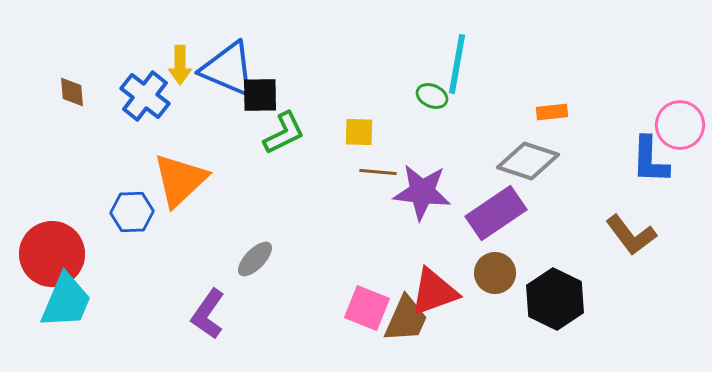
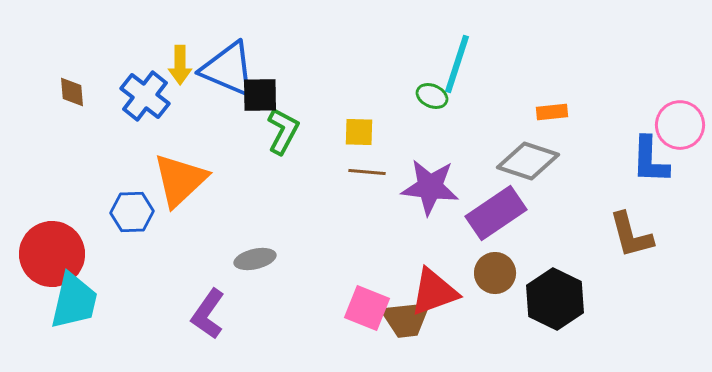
cyan line: rotated 8 degrees clockwise
green L-shape: moved 1 px left, 2 px up; rotated 36 degrees counterclockwise
brown line: moved 11 px left
purple star: moved 8 px right, 5 px up
brown L-shape: rotated 22 degrees clockwise
gray ellipse: rotated 33 degrees clockwise
cyan trapezoid: moved 8 px right; rotated 10 degrees counterclockwise
brown trapezoid: rotated 60 degrees clockwise
